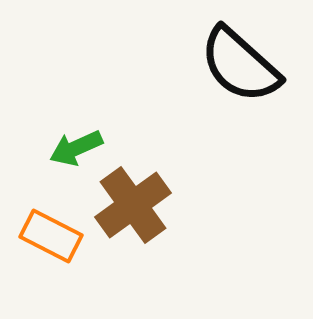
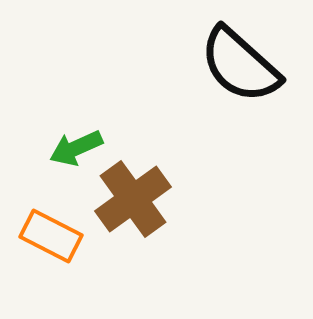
brown cross: moved 6 px up
